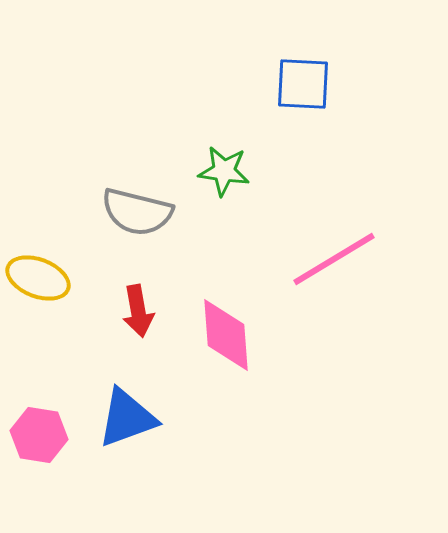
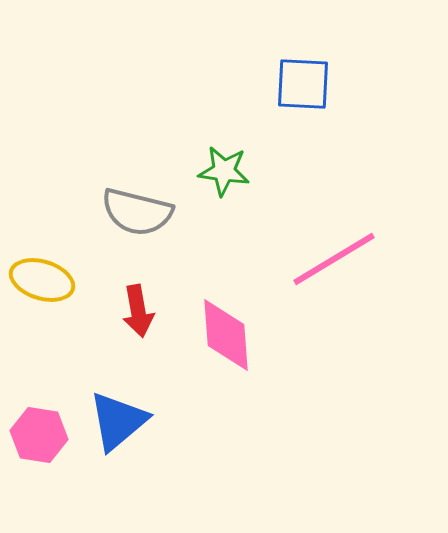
yellow ellipse: moved 4 px right, 2 px down; rotated 4 degrees counterclockwise
blue triangle: moved 9 px left, 3 px down; rotated 20 degrees counterclockwise
